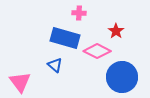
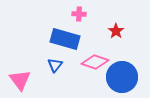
pink cross: moved 1 px down
blue rectangle: moved 1 px down
pink diamond: moved 2 px left, 11 px down; rotated 8 degrees counterclockwise
blue triangle: rotated 28 degrees clockwise
pink triangle: moved 2 px up
